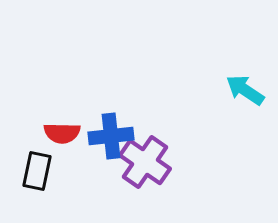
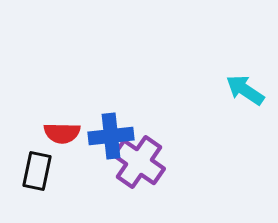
purple cross: moved 6 px left
